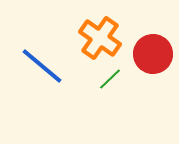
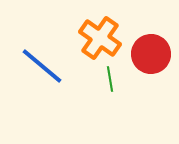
red circle: moved 2 px left
green line: rotated 55 degrees counterclockwise
